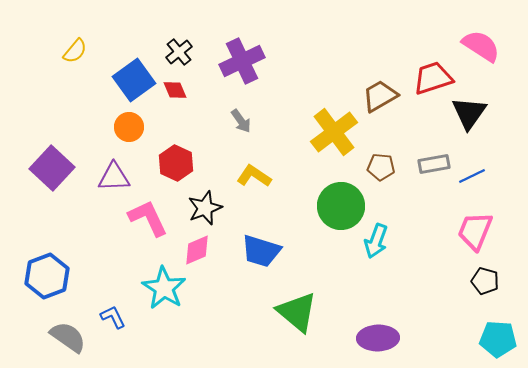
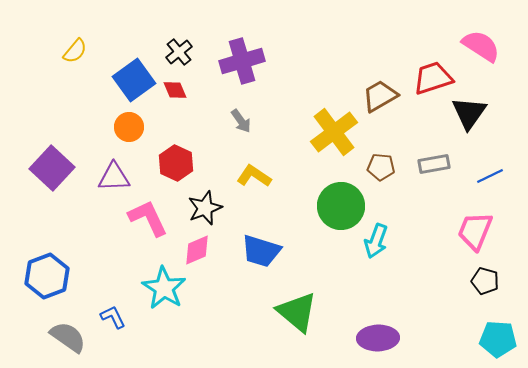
purple cross: rotated 9 degrees clockwise
blue line: moved 18 px right
